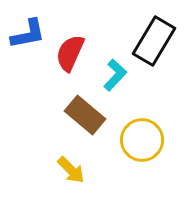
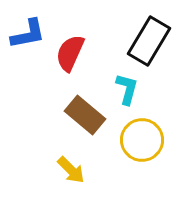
black rectangle: moved 5 px left
cyan L-shape: moved 12 px right, 14 px down; rotated 28 degrees counterclockwise
